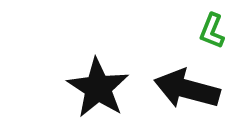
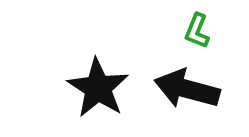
green L-shape: moved 15 px left
